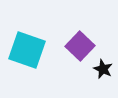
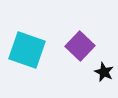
black star: moved 1 px right, 3 px down
